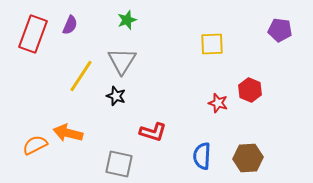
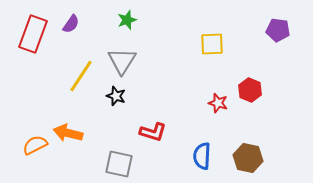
purple semicircle: moved 1 px right, 1 px up; rotated 12 degrees clockwise
purple pentagon: moved 2 px left
brown hexagon: rotated 16 degrees clockwise
